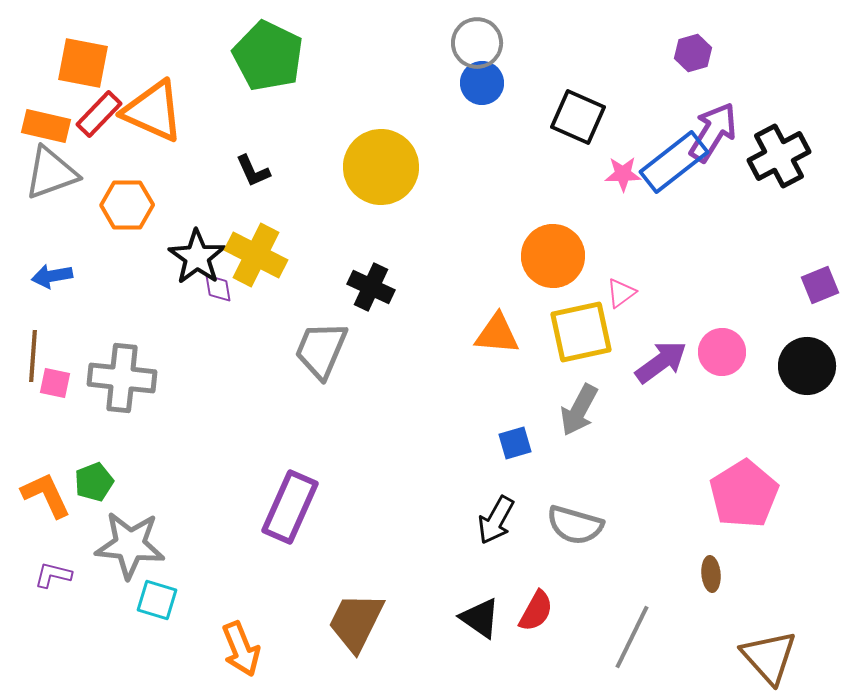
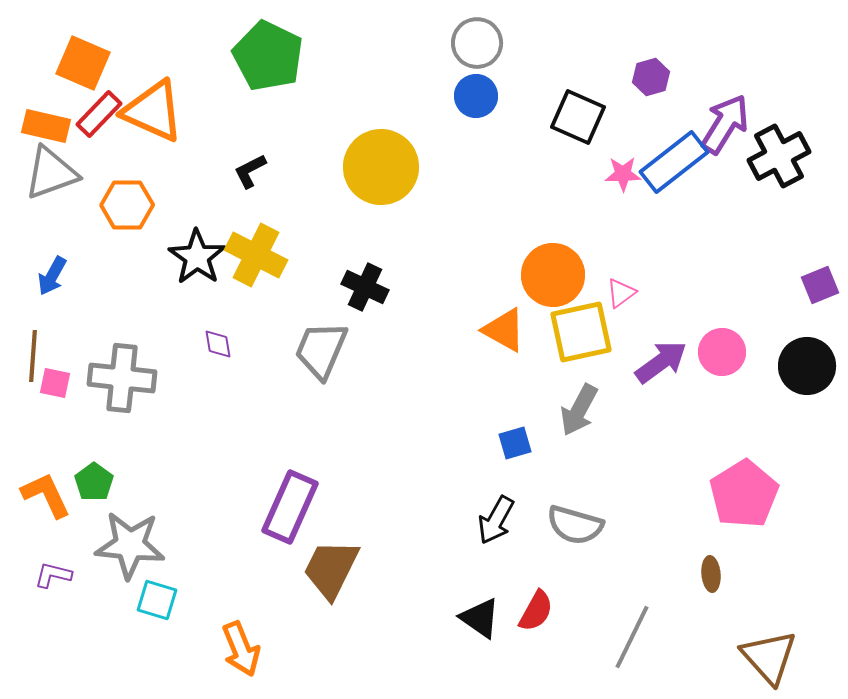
purple hexagon at (693, 53): moved 42 px left, 24 px down
orange square at (83, 63): rotated 12 degrees clockwise
blue circle at (482, 83): moved 6 px left, 13 px down
purple arrow at (713, 132): moved 12 px right, 8 px up
black L-shape at (253, 171): moved 3 px left; rotated 87 degrees clockwise
orange circle at (553, 256): moved 19 px down
blue arrow at (52, 276): rotated 51 degrees counterclockwise
black cross at (371, 287): moved 6 px left
purple diamond at (218, 288): moved 56 px down
orange triangle at (497, 334): moved 7 px right, 4 px up; rotated 24 degrees clockwise
green pentagon at (94, 482): rotated 15 degrees counterclockwise
brown trapezoid at (356, 622): moved 25 px left, 53 px up
